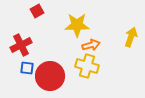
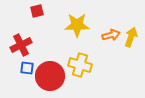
red square: rotated 16 degrees clockwise
orange arrow: moved 20 px right, 10 px up
yellow cross: moved 7 px left, 1 px up
